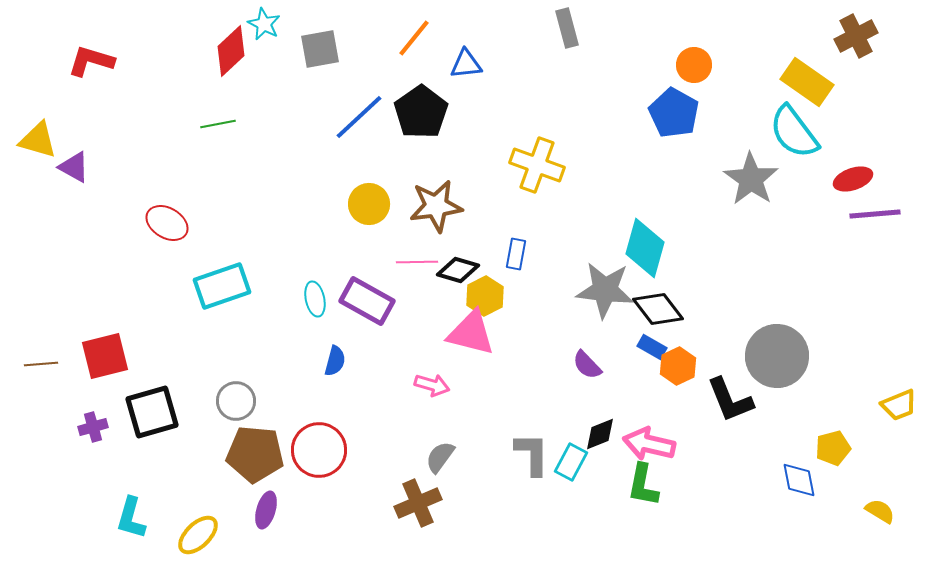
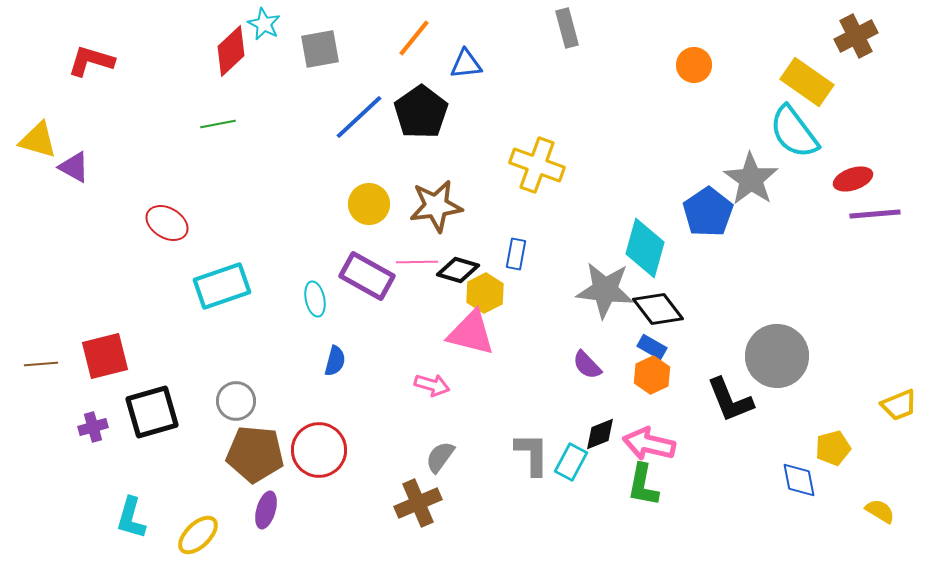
blue pentagon at (674, 113): moved 34 px right, 99 px down; rotated 9 degrees clockwise
yellow hexagon at (485, 296): moved 3 px up
purple rectangle at (367, 301): moved 25 px up
orange hexagon at (678, 366): moved 26 px left, 9 px down
